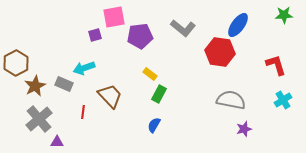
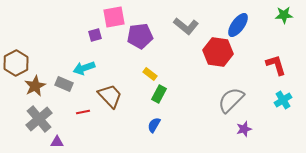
gray L-shape: moved 3 px right, 2 px up
red hexagon: moved 2 px left
gray semicircle: rotated 56 degrees counterclockwise
red line: rotated 72 degrees clockwise
